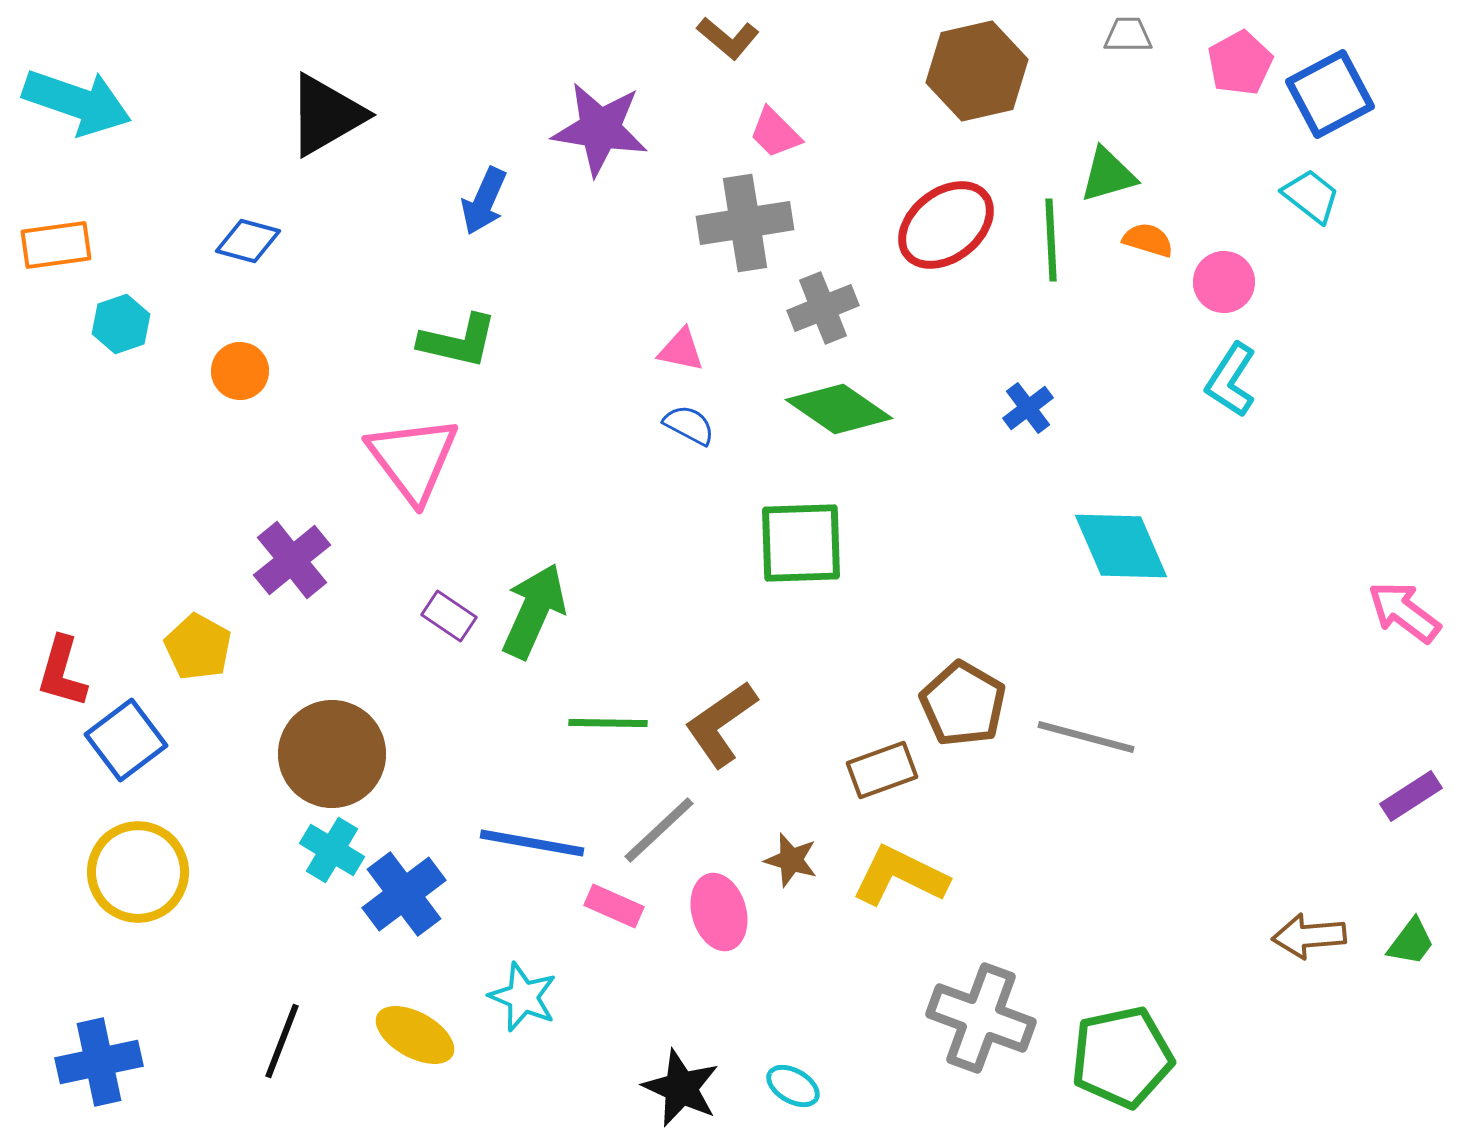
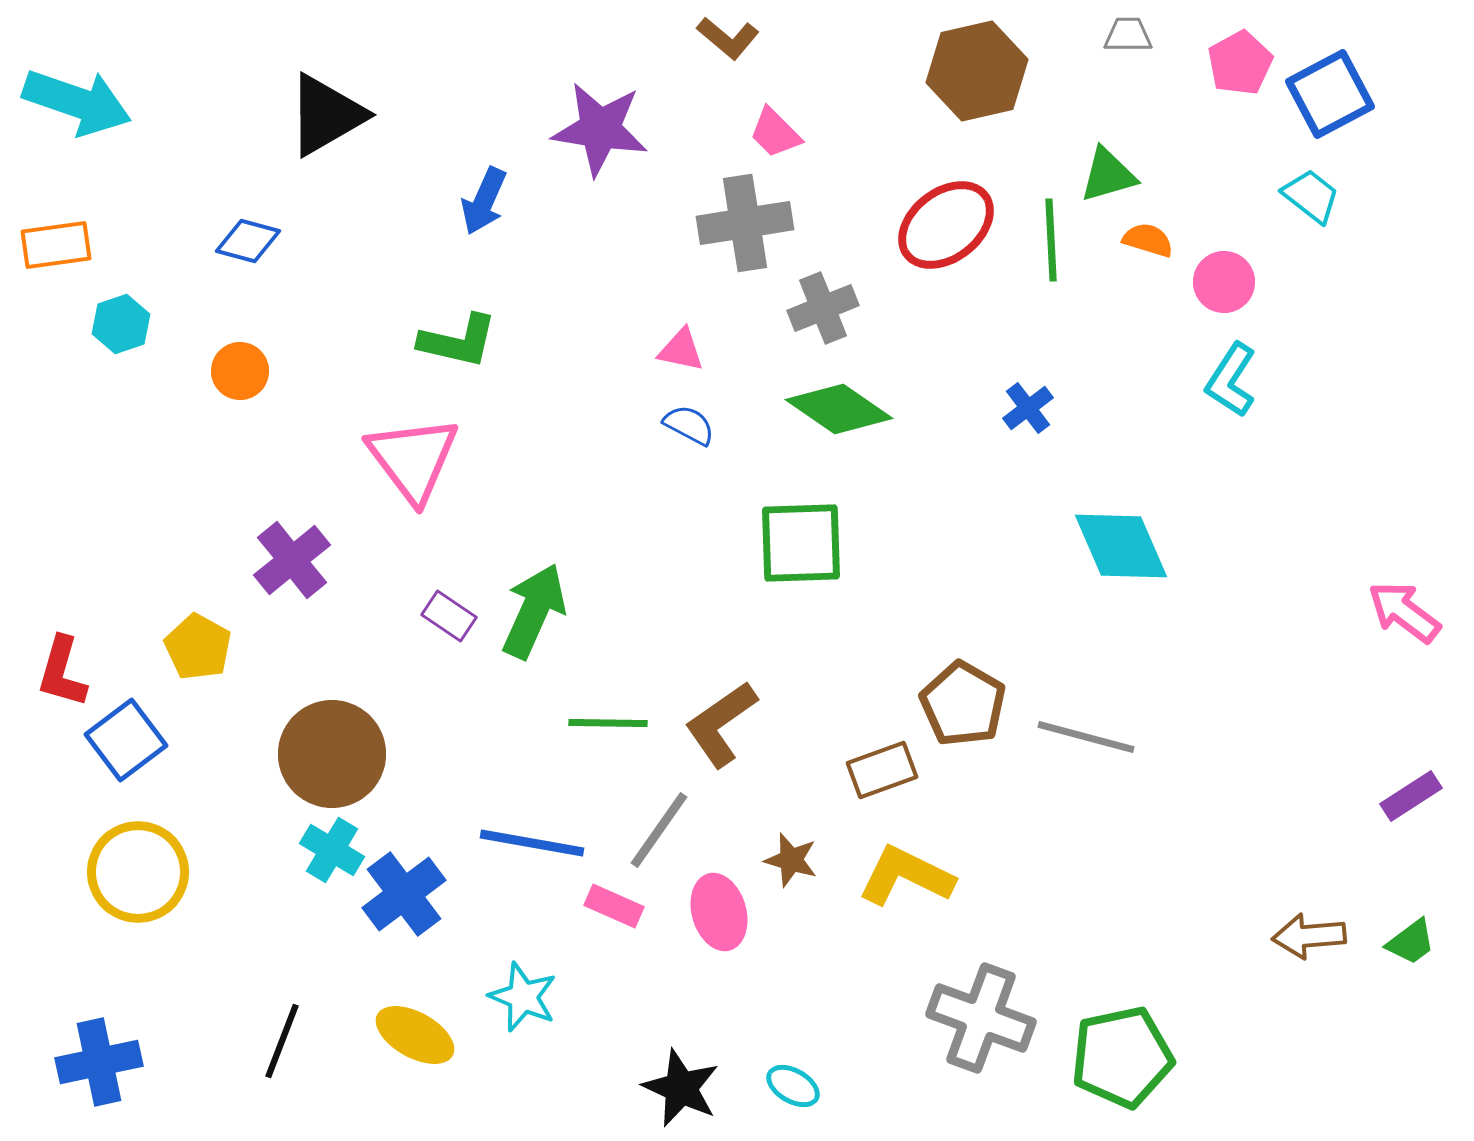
gray line at (659, 830): rotated 12 degrees counterclockwise
yellow L-shape at (900, 876): moved 6 px right
green trapezoid at (1411, 942): rotated 16 degrees clockwise
